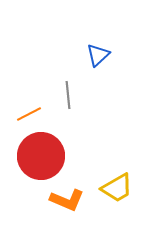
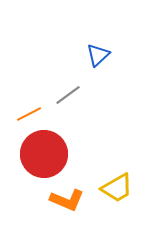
gray line: rotated 60 degrees clockwise
red circle: moved 3 px right, 2 px up
